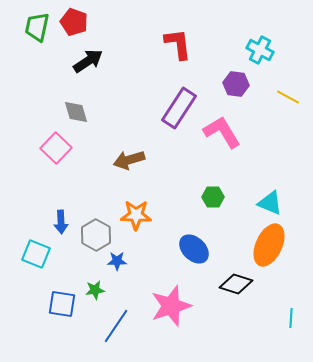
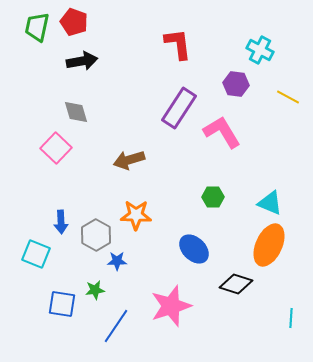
black arrow: moved 6 px left; rotated 24 degrees clockwise
